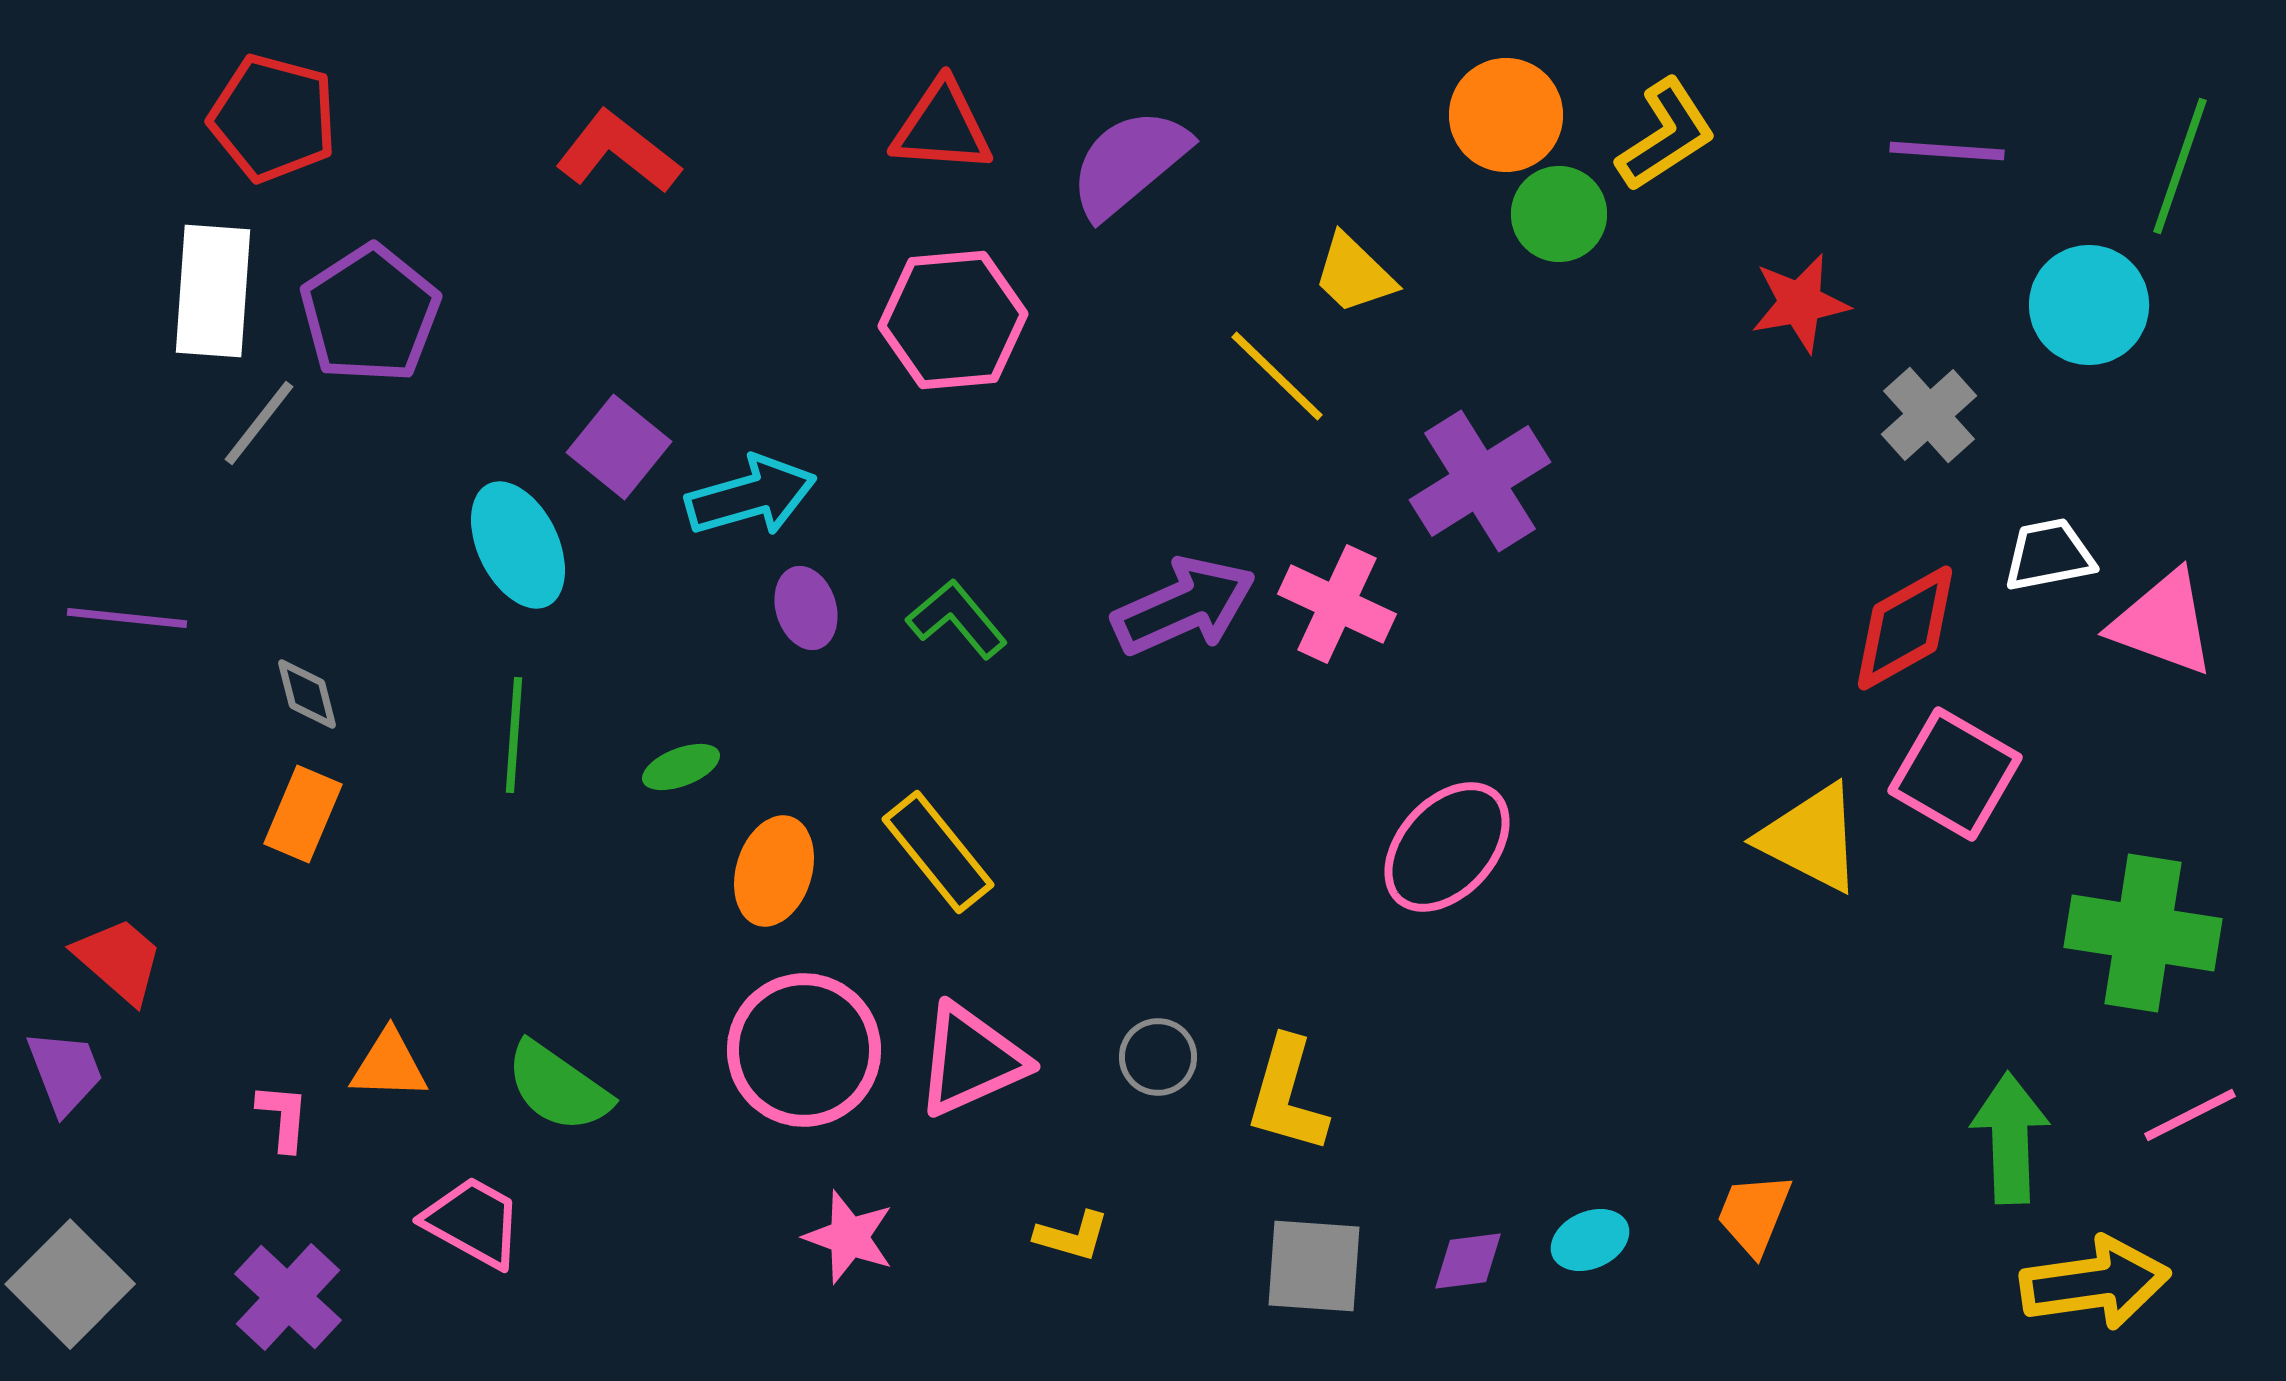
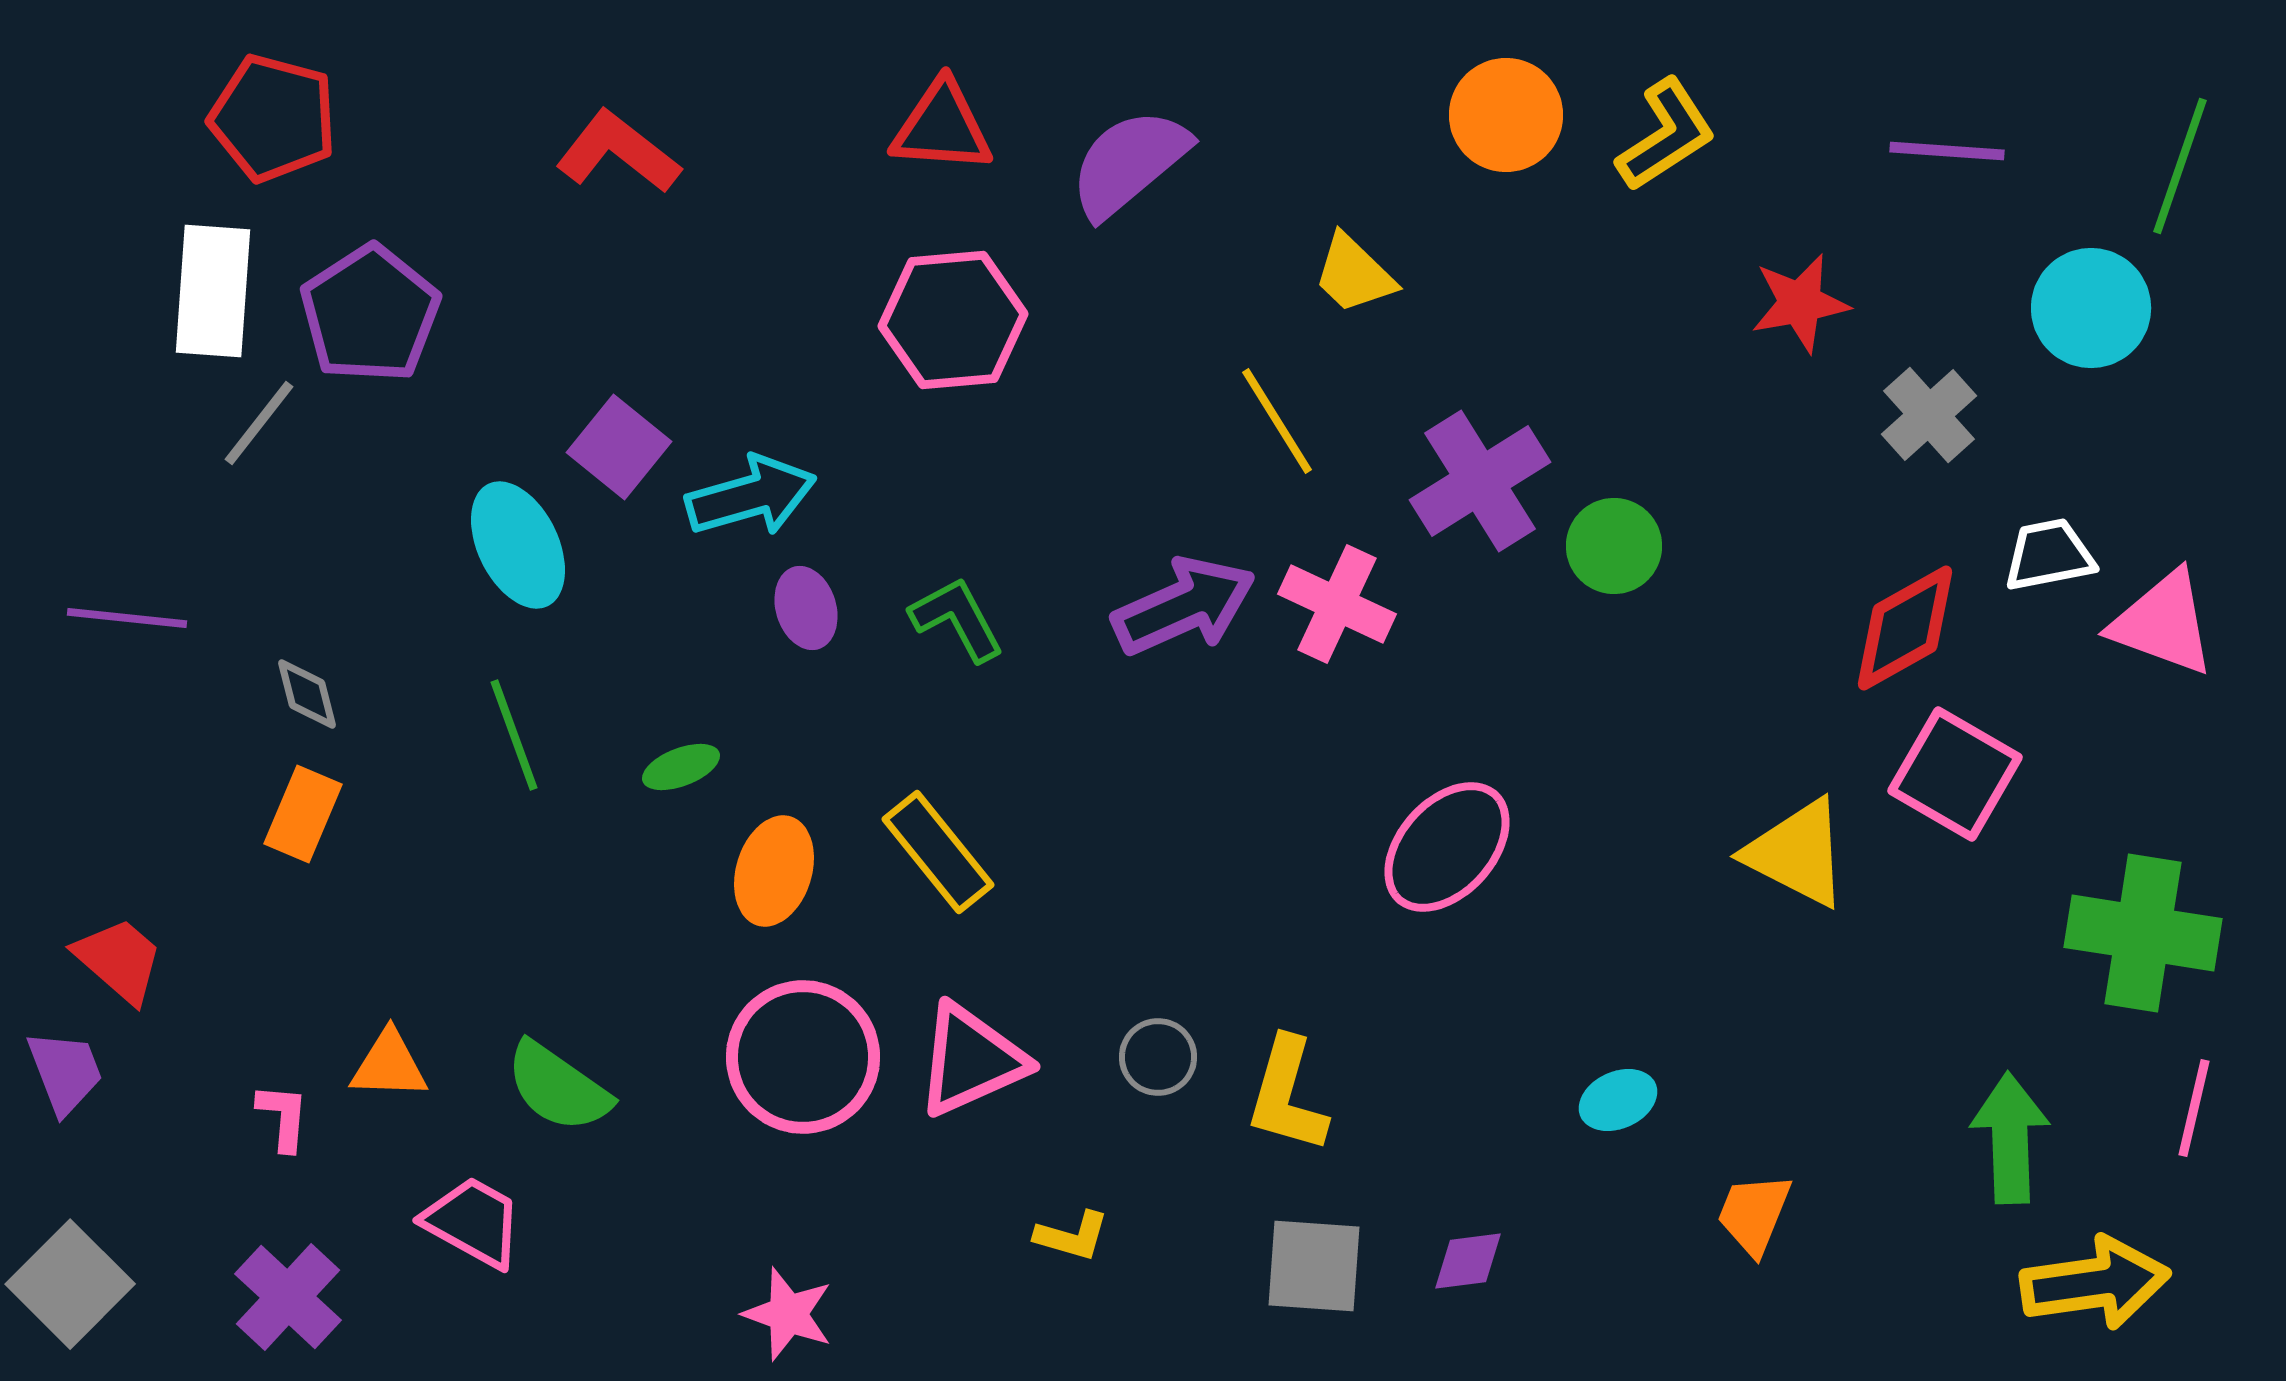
green circle at (1559, 214): moved 55 px right, 332 px down
cyan circle at (2089, 305): moved 2 px right, 3 px down
yellow line at (1277, 376): moved 45 px down; rotated 14 degrees clockwise
green L-shape at (957, 619): rotated 12 degrees clockwise
green line at (514, 735): rotated 24 degrees counterclockwise
yellow triangle at (1811, 838): moved 14 px left, 15 px down
pink circle at (804, 1050): moved 1 px left, 7 px down
pink line at (2190, 1115): moved 4 px right, 7 px up; rotated 50 degrees counterclockwise
pink star at (849, 1237): moved 61 px left, 77 px down
cyan ellipse at (1590, 1240): moved 28 px right, 140 px up
